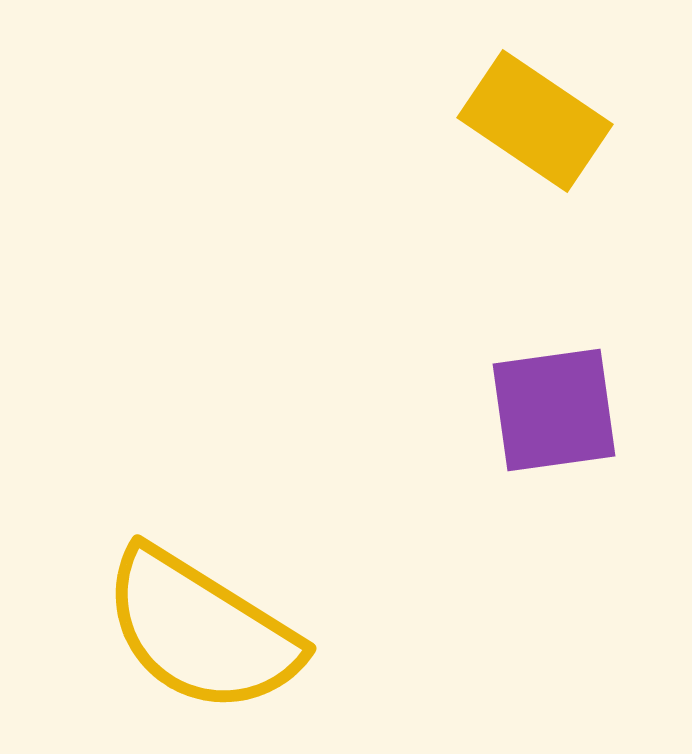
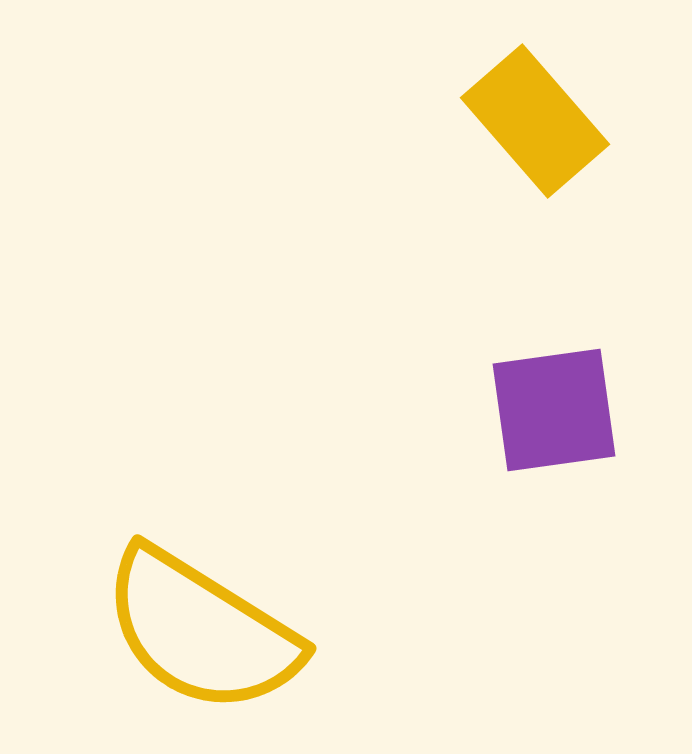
yellow rectangle: rotated 15 degrees clockwise
